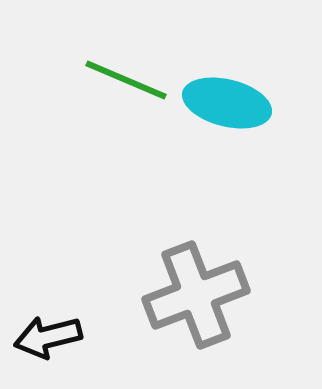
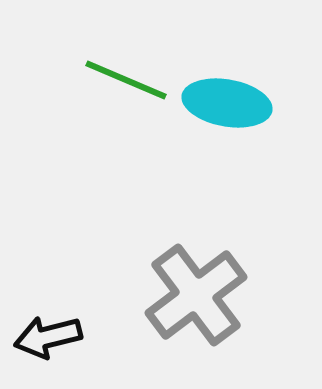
cyan ellipse: rotated 4 degrees counterclockwise
gray cross: rotated 16 degrees counterclockwise
